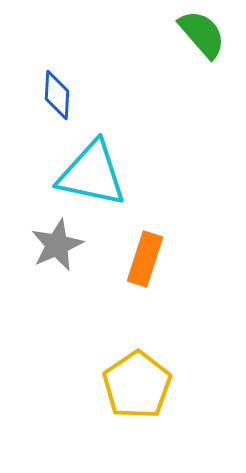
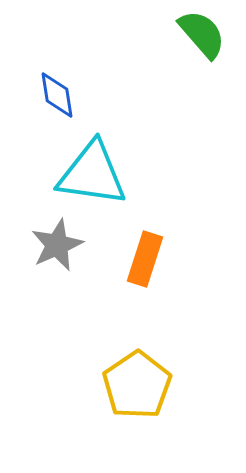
blue diamond: rotated 12 degrees counterclockwise
cyan triangle: rotated 4 degrees counterclockwise
